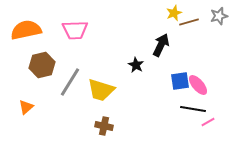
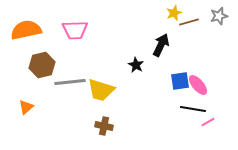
gray line: rotated 52 degrees clockwise
